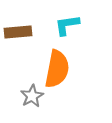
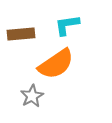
brown rectangle: moved 3 px right, 2 px down
orange semicircle: moved 1 px left, 5 px up; rotated 45 degrees clockwise
